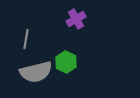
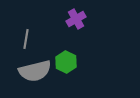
gray semicircle: moved 1 px left, 1 px up
